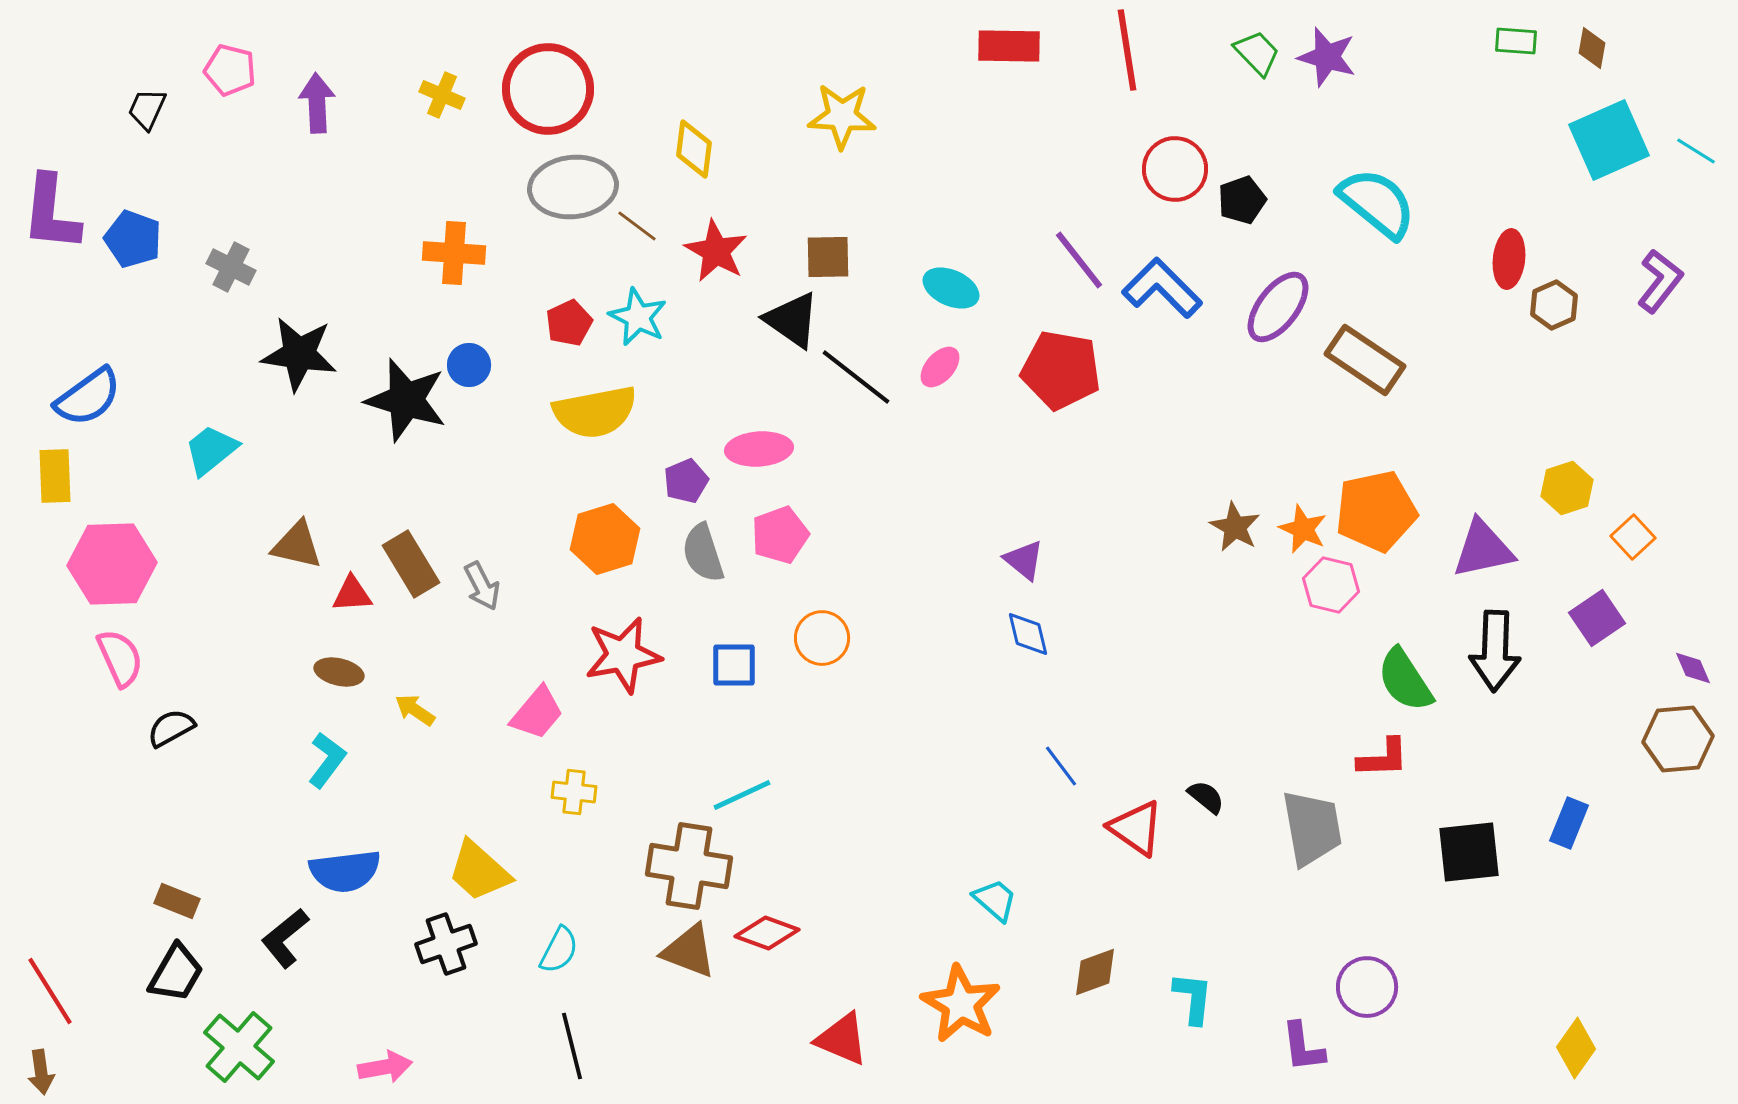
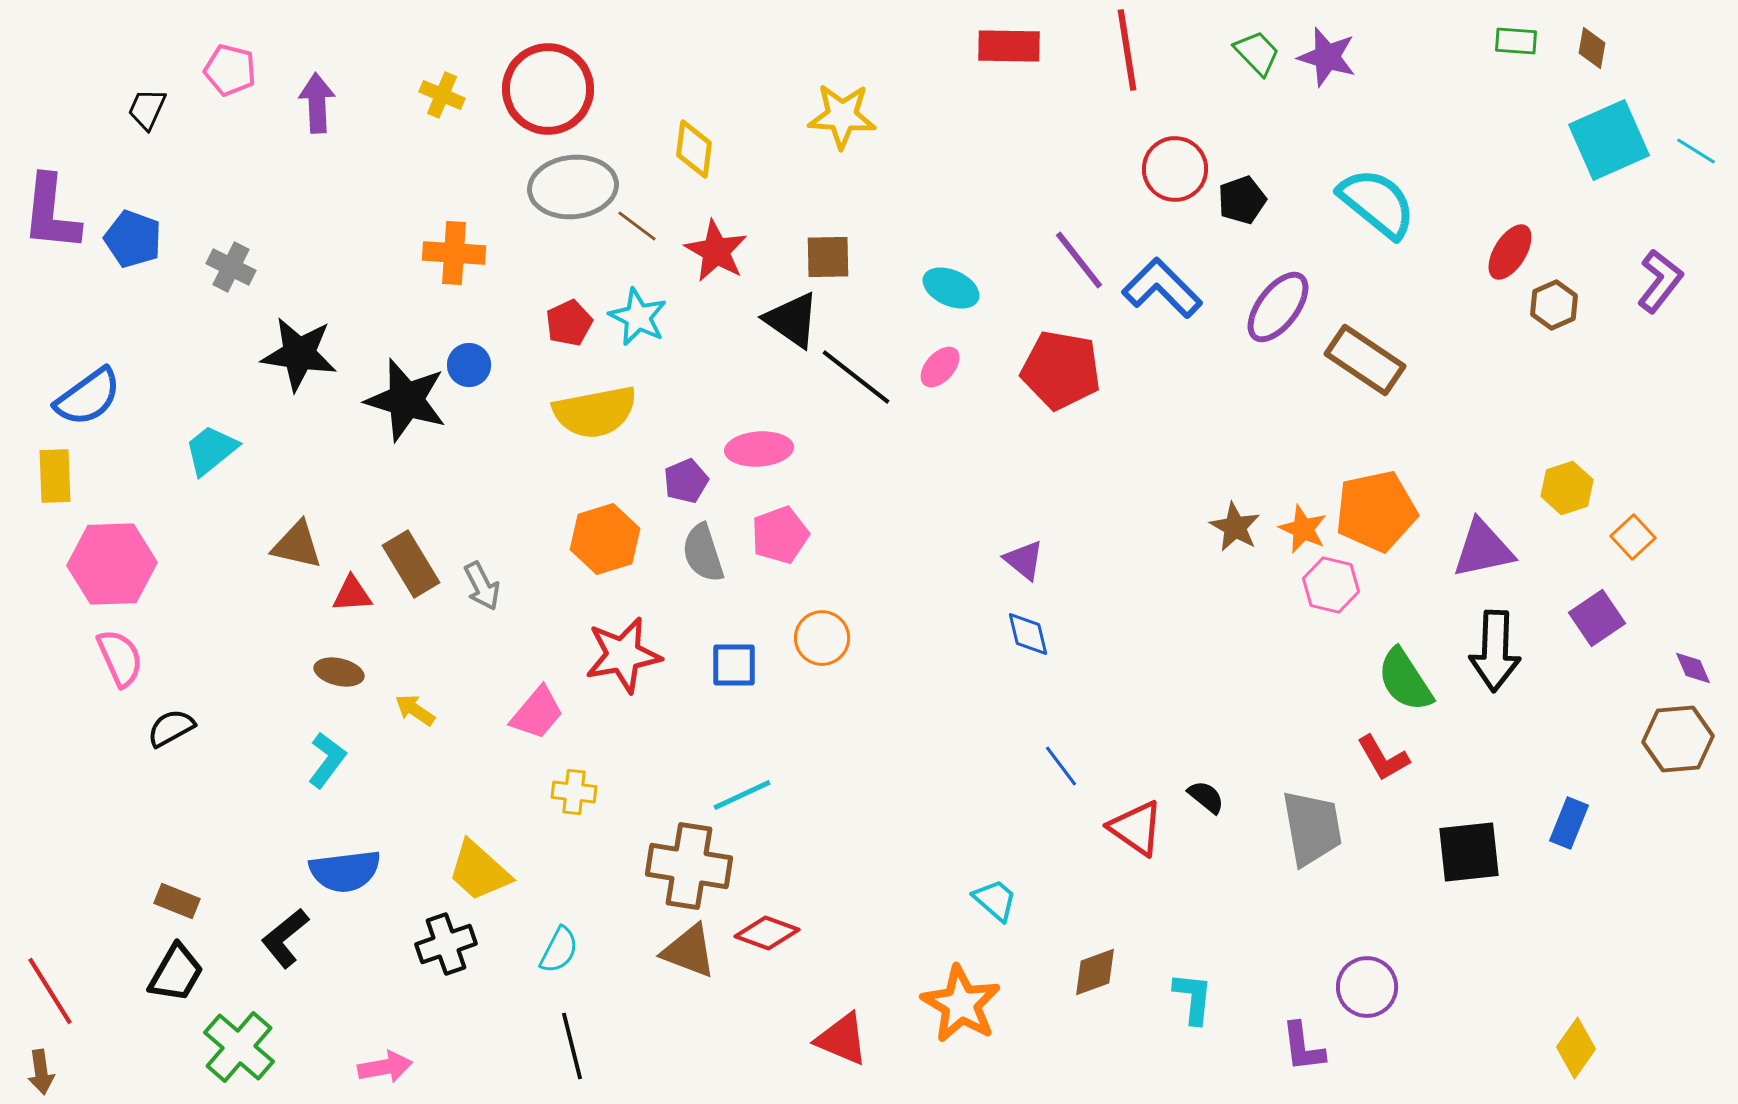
red ellipse at (1509, 259): moved 1 px right, 7 px up; rotated 26 degrees clockwise
red L-shape at (1383, 758): rotated 62 degrees clockwise
